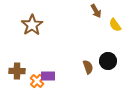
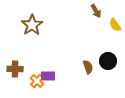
brown cross: moved 2 px left, 2 px up
